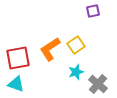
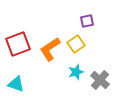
purple square: moved 6 px left, 10 px down
yellow square: moved 1 px up
red square: moved 14 px up; rotated 10 degrees counterclockwise
gray cross: moved 2 px right, 4 px up
